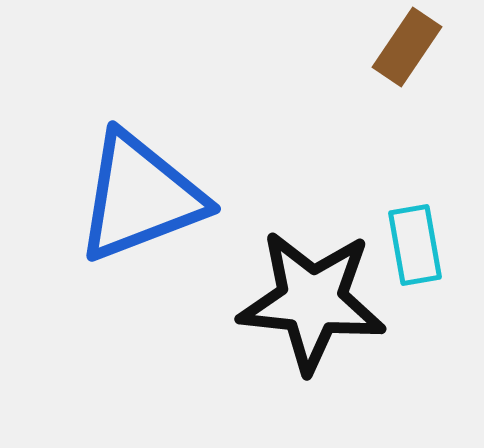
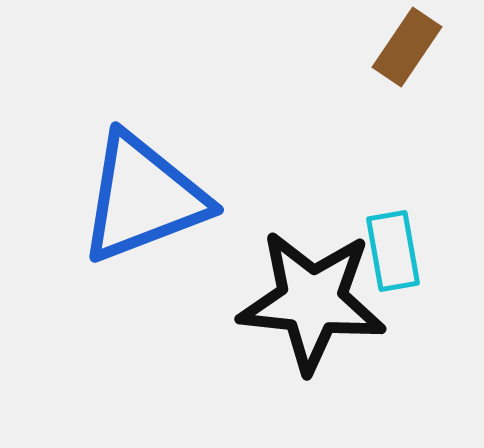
blue triangle: moved 3 px right, 1 px down
cyan rectangle: moved 22 px left, 6 px down
